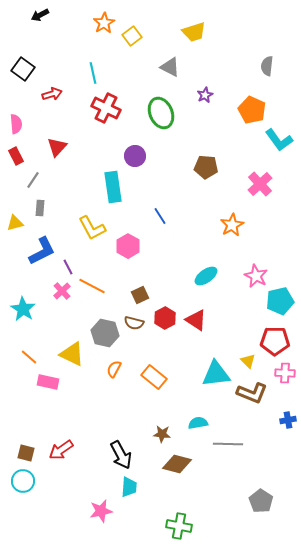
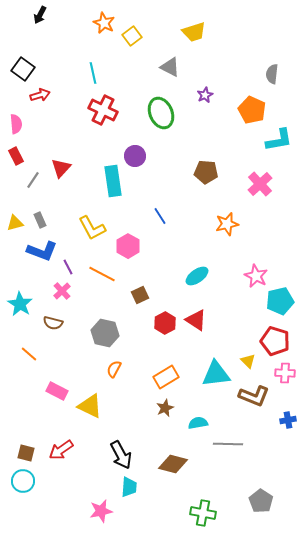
black arrow at (40, 15): rotated 36 degrees counterclockwise
orange star at (104, 23): rotated 15 degrees counterclockwise
gray semicircle at (267, 66): moved 5 px right, 8 px down
red arrow at (52, 94): moved 12 px left, 1 px down
red cross at (106, 108): moved 3 px left, 2 px down
cyan L-shape at (279, 140): rotated 64 degrees counterclockwise
red triangle at (57, 147): moved 4 px right, 21 px down
brown pentagon at (206, 167): moved 5 px down
cyan rectangle at (113, 187): moved 6 px up
gray rectangle at (40, 208): moved 12 px down; rotated 28 degrees counterclockwise
orange star at (232, 225): moved 5 px left, 1 px up; rotated 15 degrees clockwise
blue L-shape at (42, 251): rotated 48 degrees clockwise
cyan ellipse at (206, 276): moved 9 px left
orange line at (92, 286): moved 10 px right, 12 px up
cyan star at (23, 309): moved 3 px left, 5 px up
red hexagon at (165, 318): moved 5 px down
brown semicircle at (134, 323): moved 81 px left
red pentagon at (275, 341): rotated 16 degrees clockwise
yellow triangle at (72, 354): moved 18 px right, 52 px down
orange line at (29, 357): moved 3 px up
orange rectangle at (154, 377): moved 12 px right; rotated 70 degrees counterclockwise
pink rectangle at (48, 382): moved 9 px right, 9 px down; rotated 15 degrees clockwise
brown L-shape at (252, 393): moved 2 px right, 3 px down
brown star at (162, 434): moved 3 px right, 26 px up; rotated 30 degrees counterclockwise
brown diamond at (177, 464): moved 4 px left
green cross at (179, 526): moved 24 px right, 13 px up
